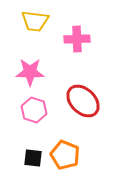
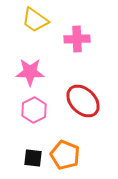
yellow trapezoid: moved 1 px up; rotated 28 degrees clockwise
pink hexagon: rotated 15 degrees clockwise
